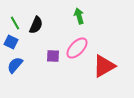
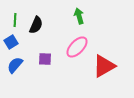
green line: moved 3 px up; rotated 32 degrees clockwise
blue square: rotated 32 degrees clockwise
pink ellipse: moved 1 px up
purple square: moved 8 px left, 3 px down
